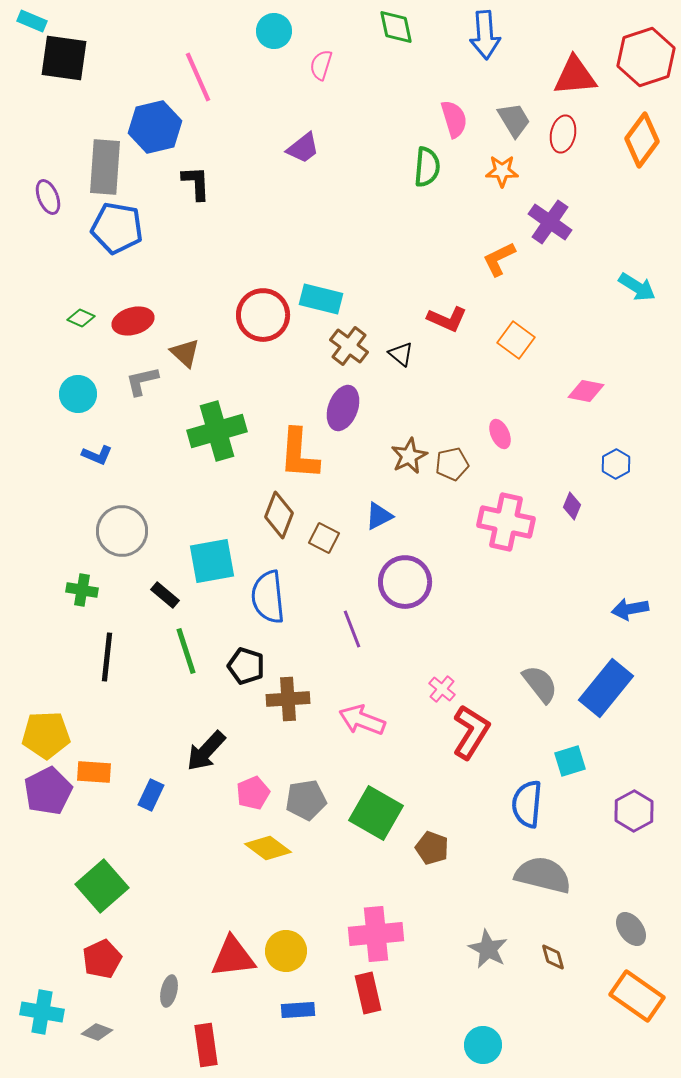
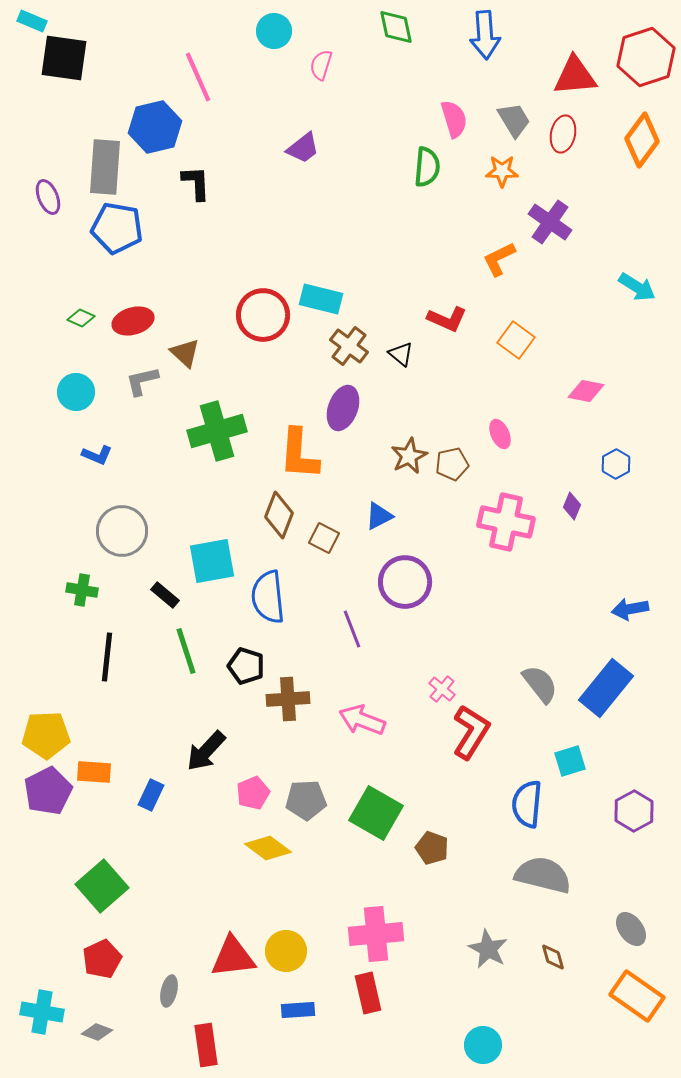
cyan circle at (78, 394): moved 2 px left, 2 px up
gray pentagon at (306, 800): rotated 6 degrees clockwise
